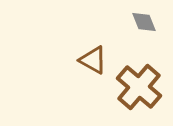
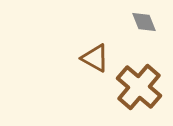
brown triangle: moved 2 px right, 2 px up
